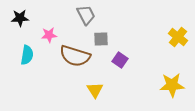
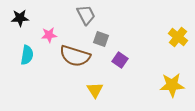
gray square: rotated 21 degrees clockwise
